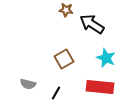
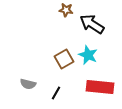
cyan star: moved 18 px left, 3 px up
